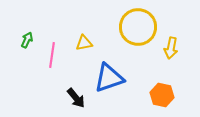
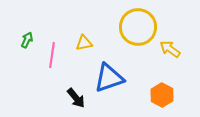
yellow arrow: moved 1 px left, 1 px down; rotated 115 degrees clockwise
orange hexagon: rotated 15 degrees clockwise
